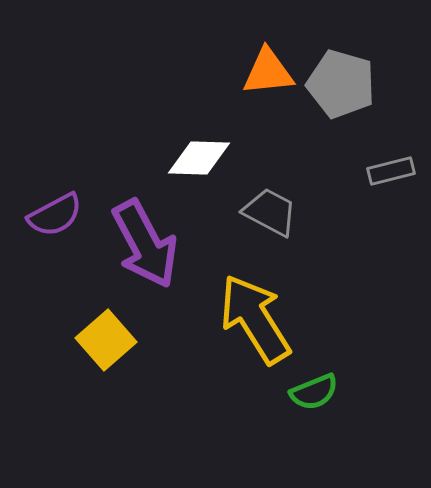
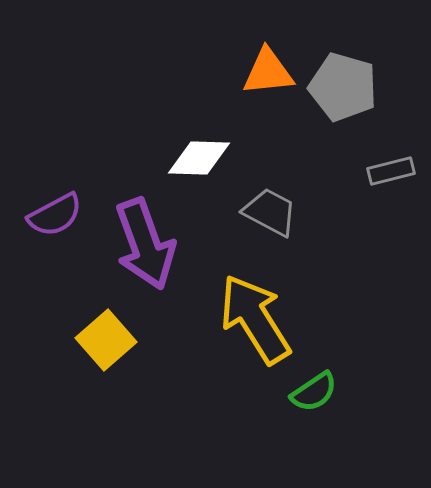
gray pentagon: moved 2 px right, 3 px down
purple arrow: rotated 8 degrees clockwise
green semicircle: rotated 12 degrees counterclockwise
